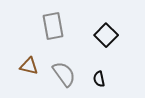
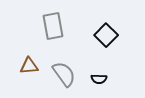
brown triangle: rotated 18 degrees counterclockwise
black semicircle: rotated 77 degrees counterclockwise
